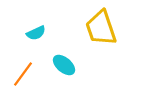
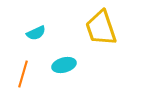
cyan ellipse: rotated 55 degrees counterclockwise
orange line: rotated 20 degrees counterclockwise
